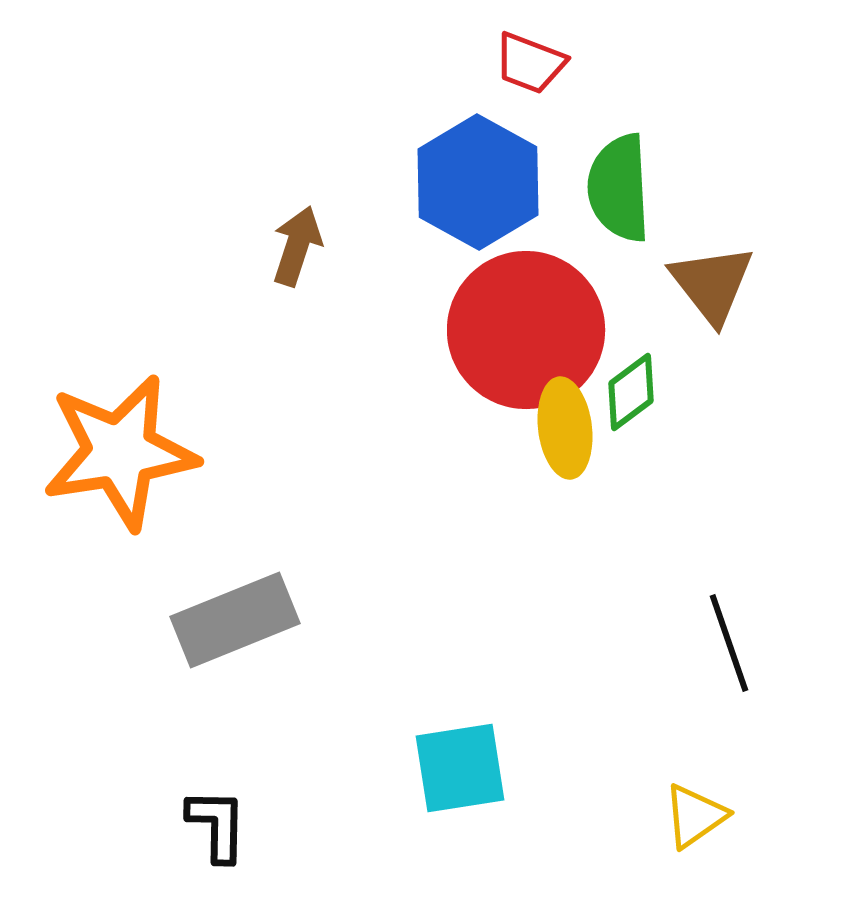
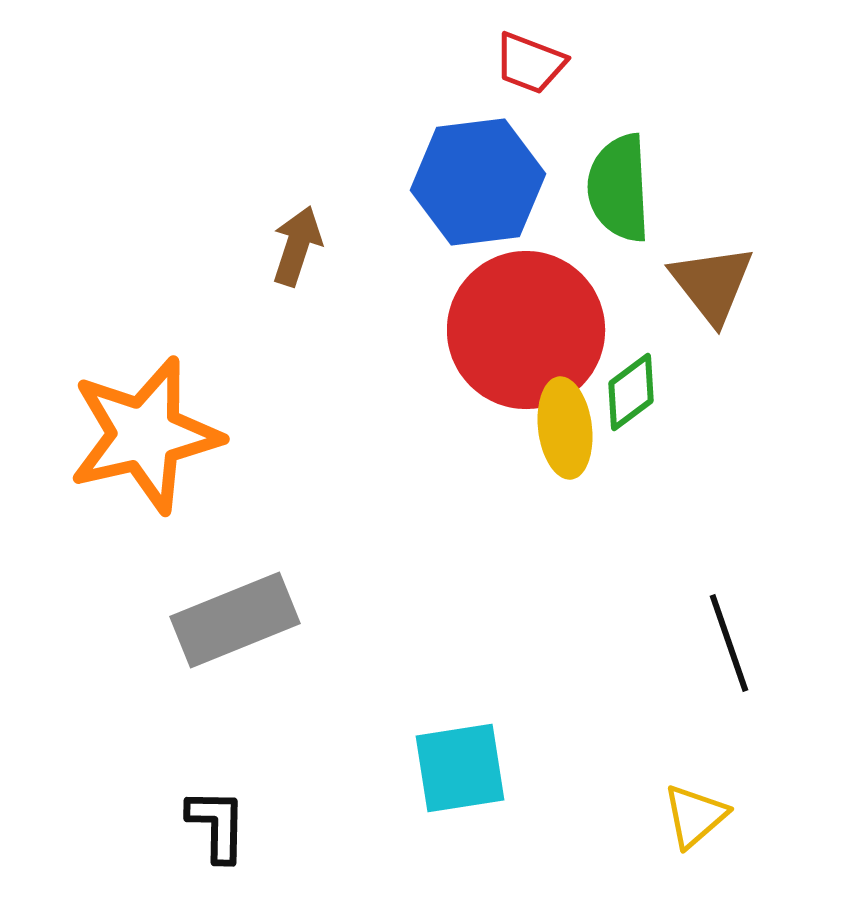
blue hexagon: rotated 24 degrees clockwise
orange star: moved 25 px right, 17 px up; rotated 4 degrees counterclockwise
yellow triangle: rotated 6 degrees counterclockwise
